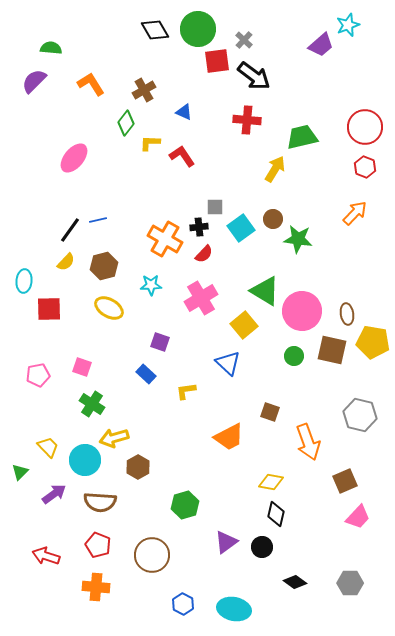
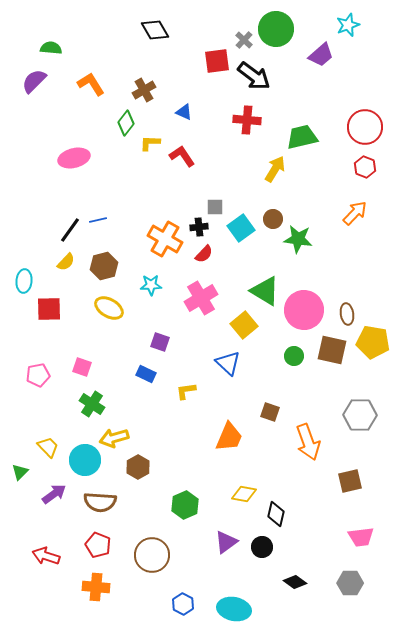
green circle at (198, 29): moved 78 px right
purple trapezoid at (321, 45): moved 10 px down
pink ellipse at (74, 158): rotated 36 degrees clockwise
pink circle at (302, 311): moved 2 px right, 1 px up
blue rectangle at (146, 374): rotated 18 degrees counterclockwise
gray hexagon at (360, 415): rotated 12 degrees counterclockwise
orange trapezoid at (229, 437): rotated 40 degrees counterclockwise
brown square at (345, 481): moved 5 px right; rotated 10 degrees clockwise
yellow diamond at (271, 482): moved 27 px left, 12 px down
green hexagon at (185, 505): rotated 8 degrees counterclockwise
pink trapezoid at (358, 517): moved 3 px right, 20 px down; rotated 40 degrees clockwise
